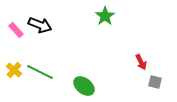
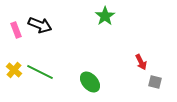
pink rectangle: rotated 21 degrees clockwise
green ellipse: moved 6 px right, 4 px up; rotated 10 degrees clockwise
